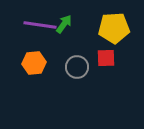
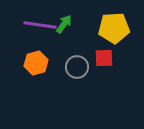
red square: moved 2 px left
orange hexagon: moved 2 px right; rotated 10 degrees counterclockwise
